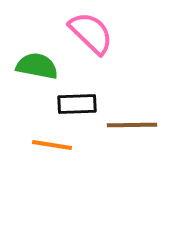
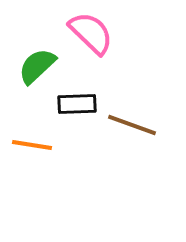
green semicircle: rotated 54 degrees counterclockwise
brown line: rotated 21 degrees clockwise
orange line: moved 20 px left
